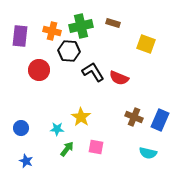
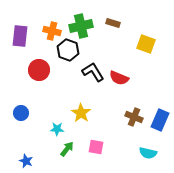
black hexagon: moved 1 px left, 1 px up; rotated 15 degrees clockwise
yellow star: moved 4 px up
blue circle: moved 15 px up
